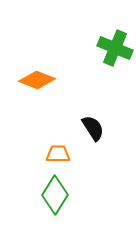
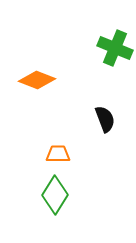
black semicircle: moved 12 px right, 9 px up; rotated 12 degrees clockwise
